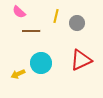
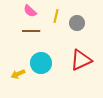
pink semicircle: moved 11 px right, 1 px up
